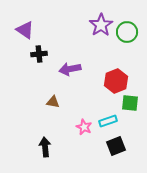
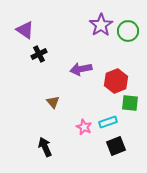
green circle: moved 1 px right, 1 px up
black cross: rotated 21 degrees counterclockwise
purple arrow: moved 11 px right
brown triangle: rotated 40 degrees clockwise
cyan rectangle: moved 1 px down
black arrow: rotated 18 degrees counterclockwise
